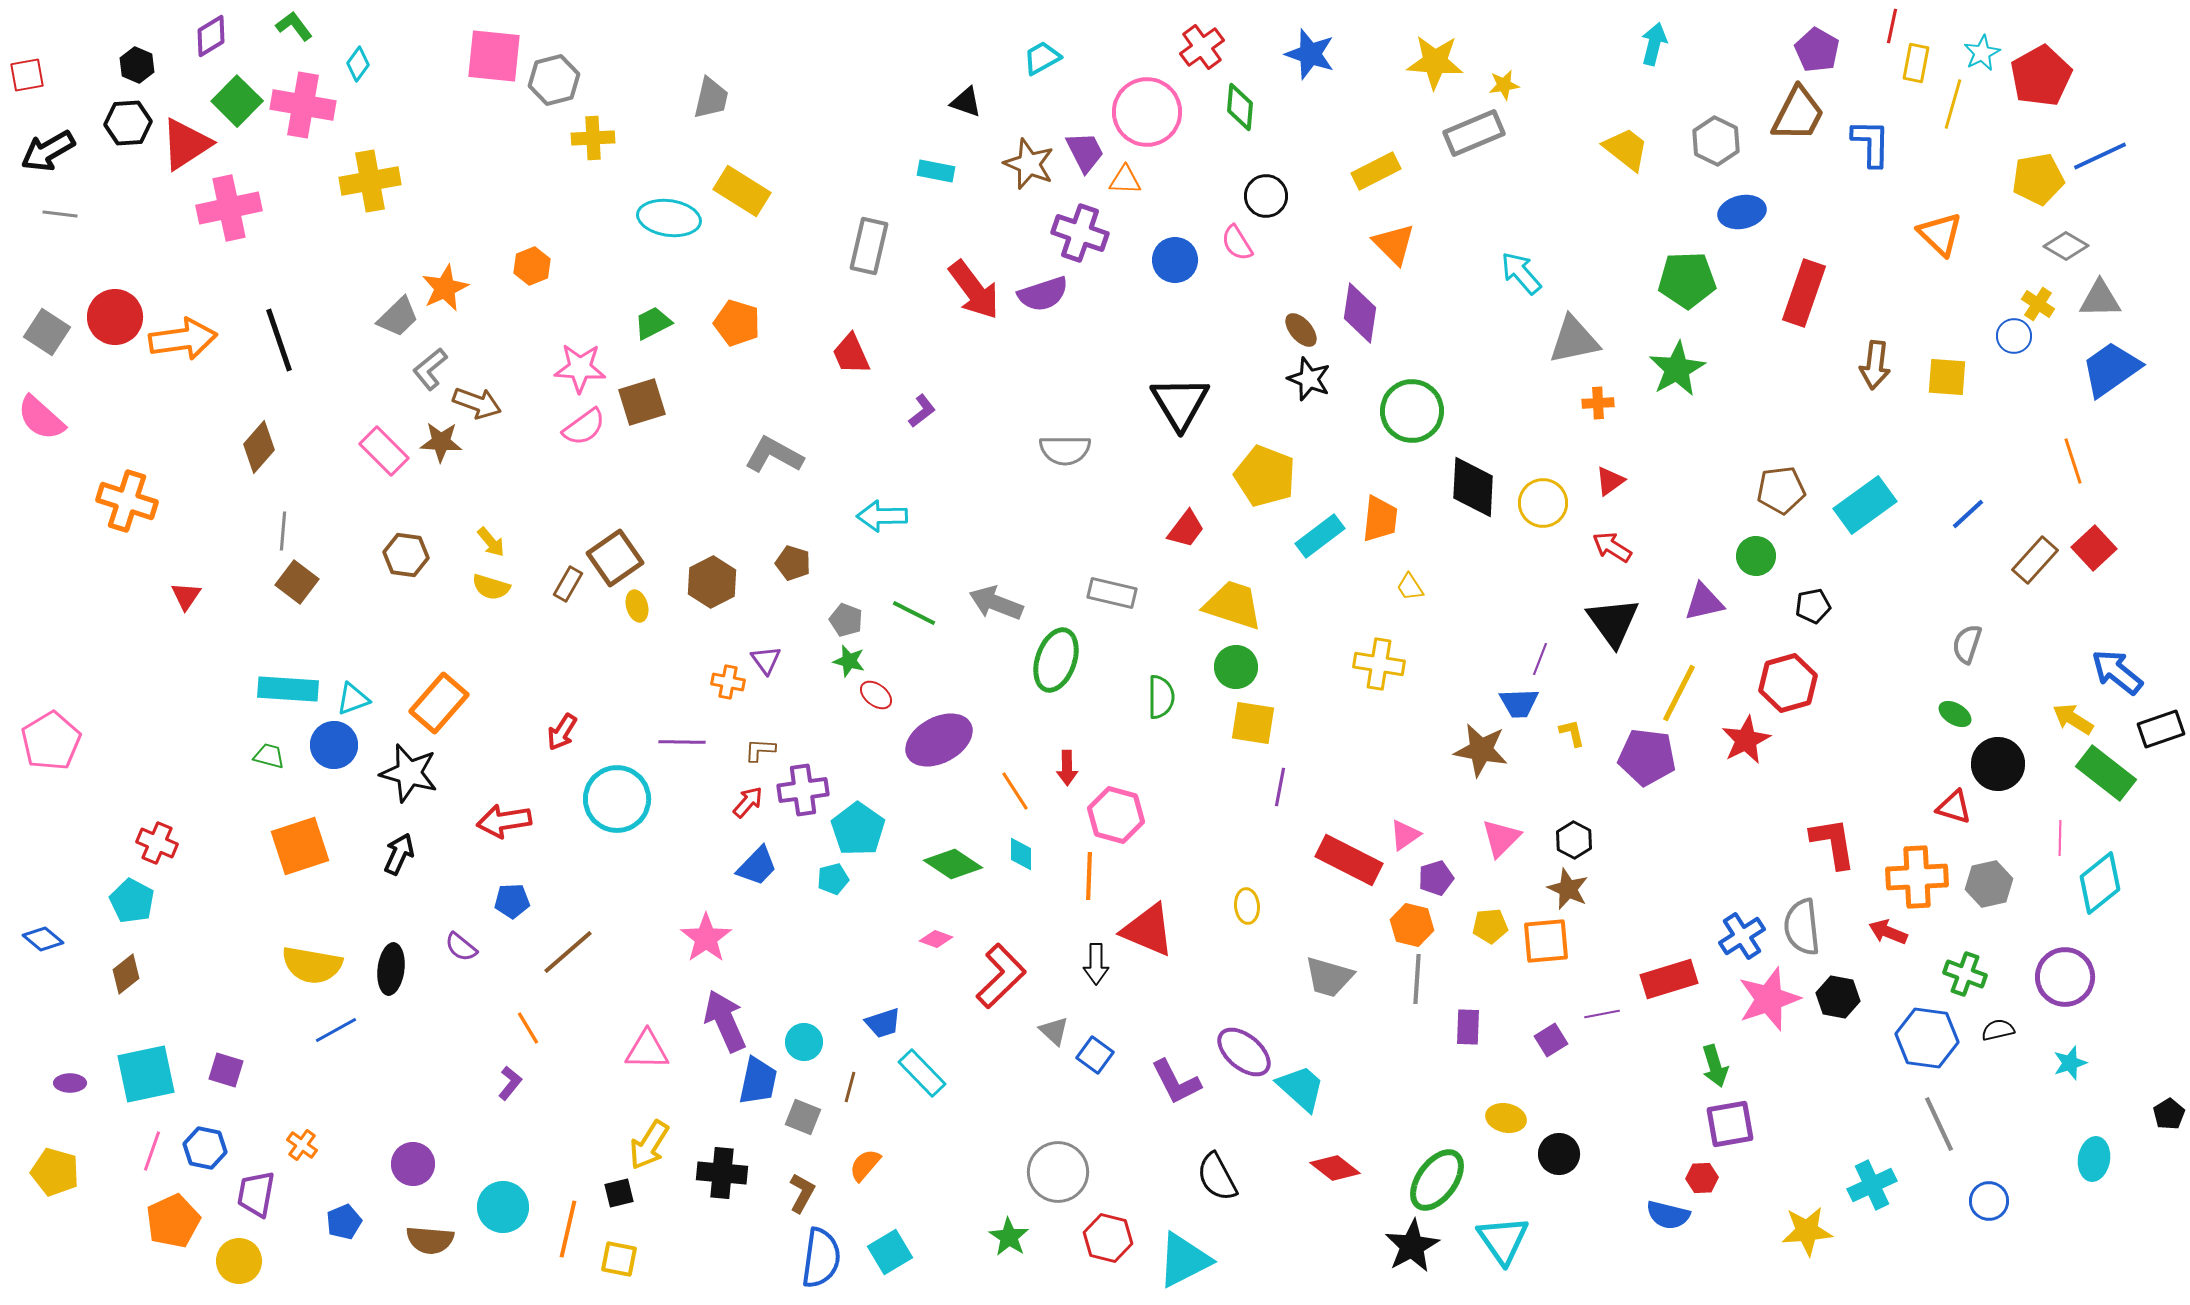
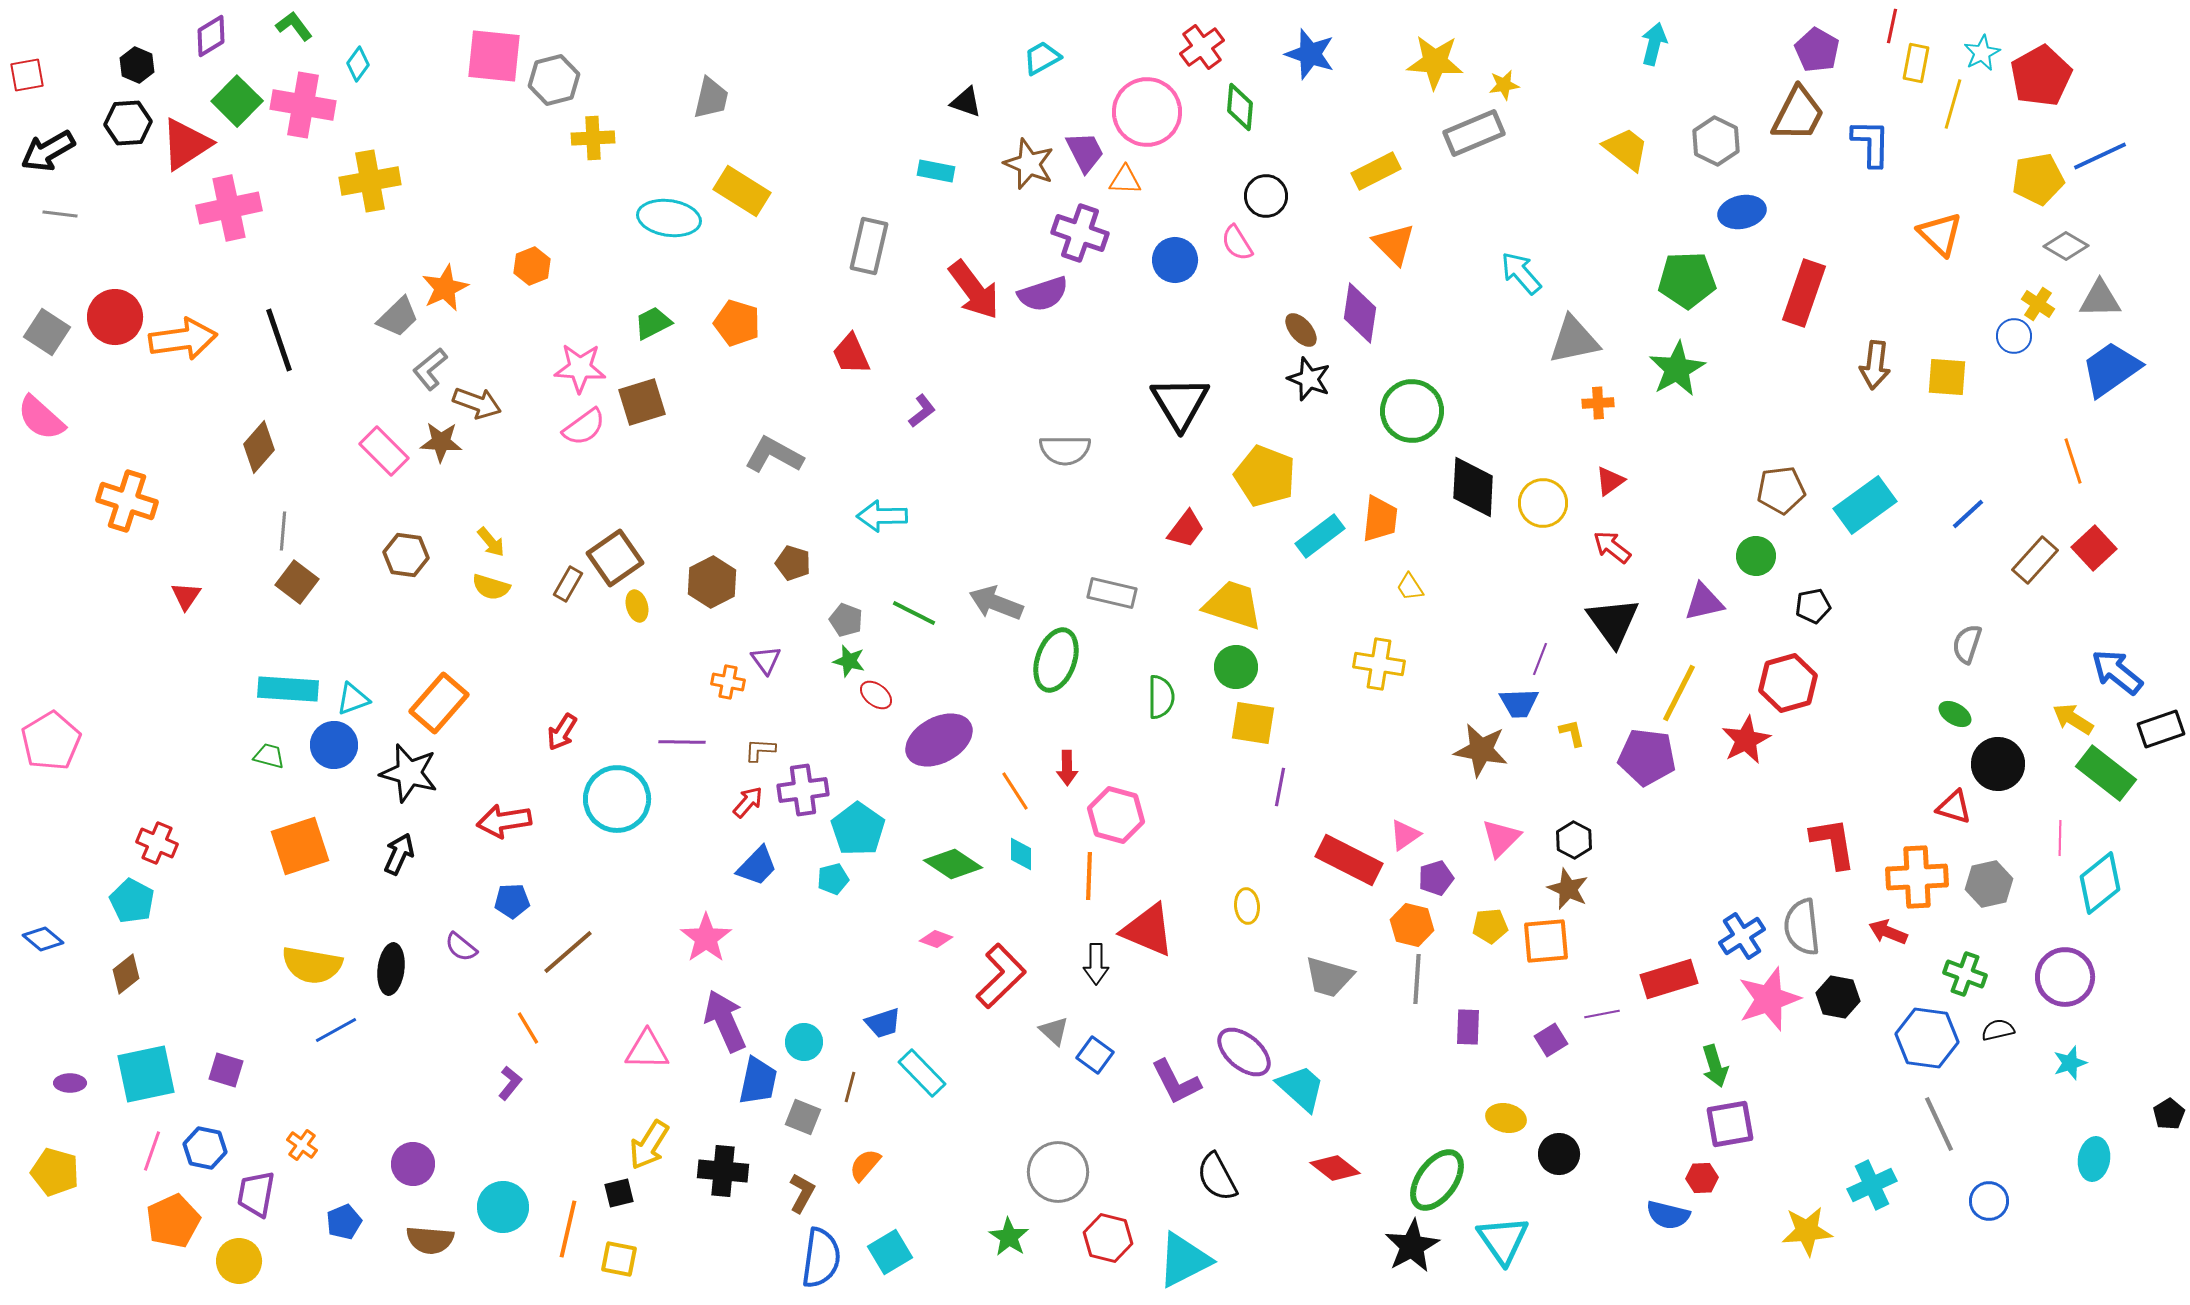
red arrow at (1612, 547): rotated 6 degrees clockwise
black cross at (722, 1173): moved 1 px right, 2 px up
